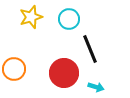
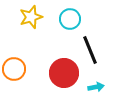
cyan circle: moved 1 px right
black line: moved 1 px down
cyan arrow: rotated 28 degrees counterclockwise
